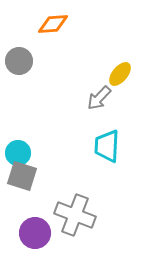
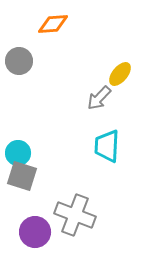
purple circle: moved 1 px up
